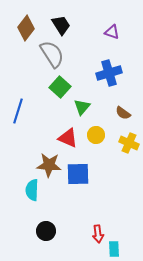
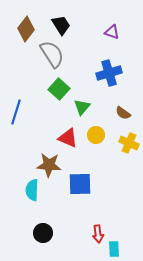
brown diamond: moved 1 px down
green square: moved 1 px left, 2 px down
blue line: moved 2 px left, 1 px down
blue square: moved 2 px right, 10 px down
black circle: moved 3 px left, 2 px down
